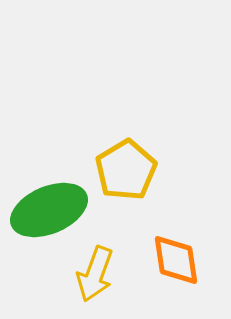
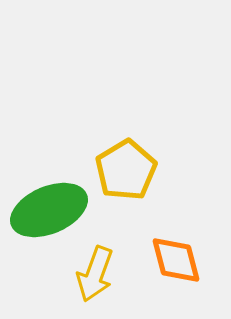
orange diamond: rotated 6 degrees counterclockwise
